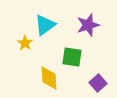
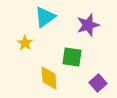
cyan triangle: moved 8 px up
